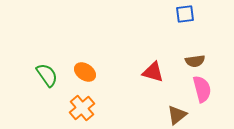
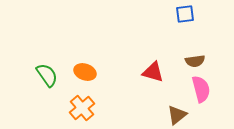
orange ellipse: rotated 15 degrees counterclockwise
pink semicircle: moved 1 px left
